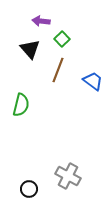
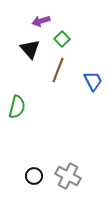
purple arrow: rotated 24 degrees counterclockwise
blue trapezoid: rotated 25 degrees clockwise
green semicircle: moved 4 px left, 2 px down
black circle: moved 5 px right, 13 px up
